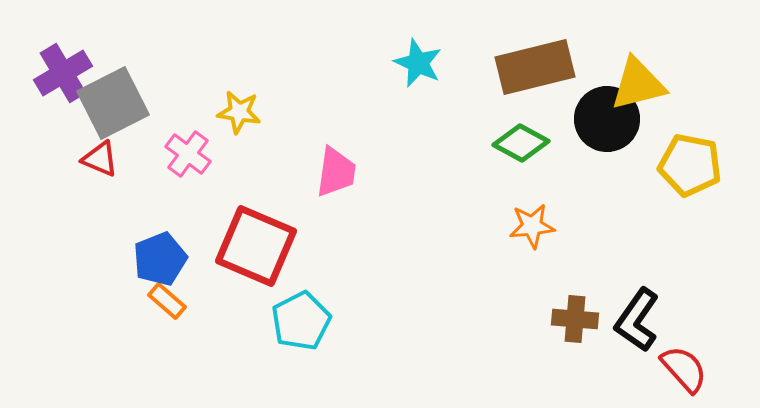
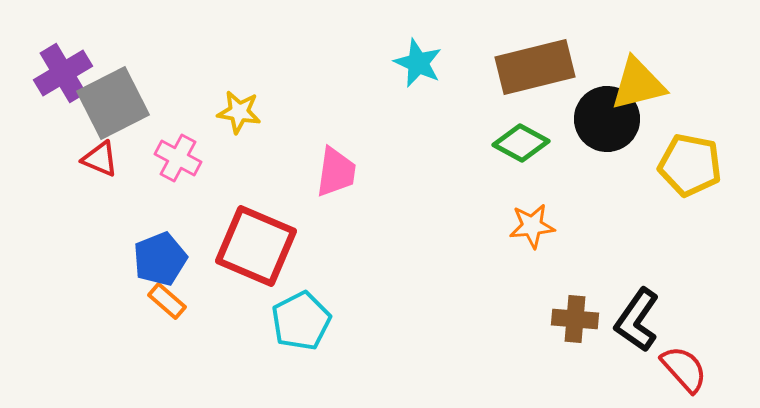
pink cross: moved 10 px left, 4 px down; rotated 9 degrees counterclockwise
